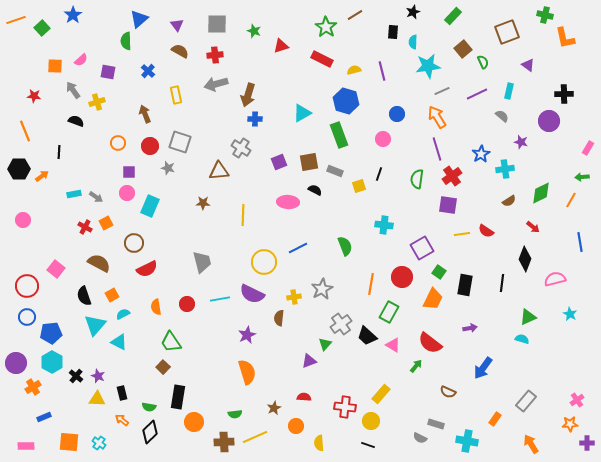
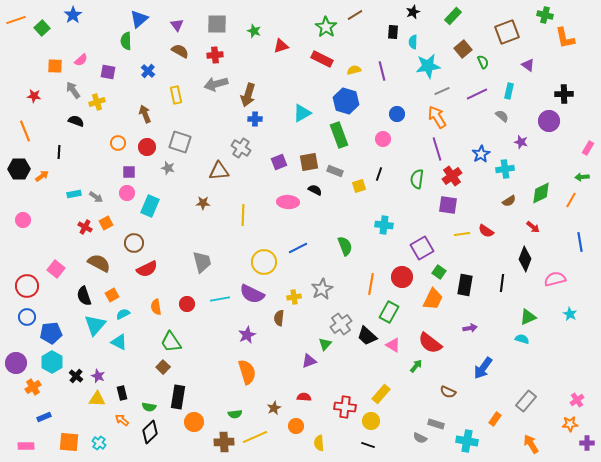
red circle at (150, 146): moved 3 px left, 1 px down
